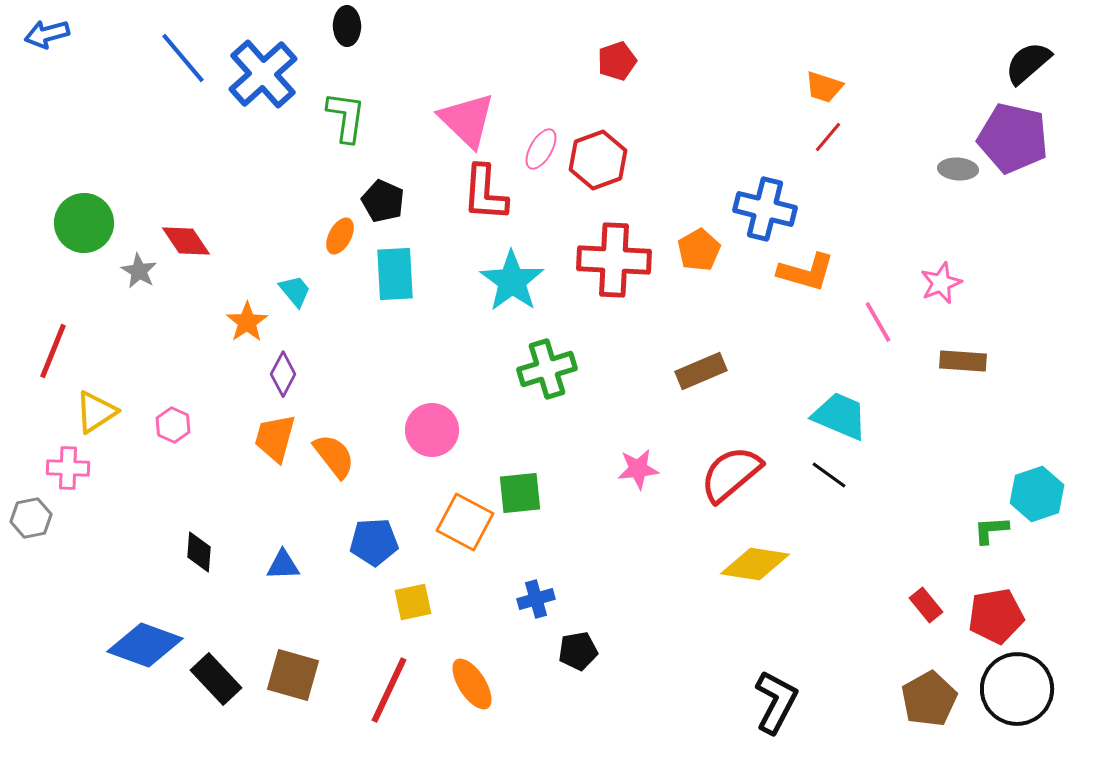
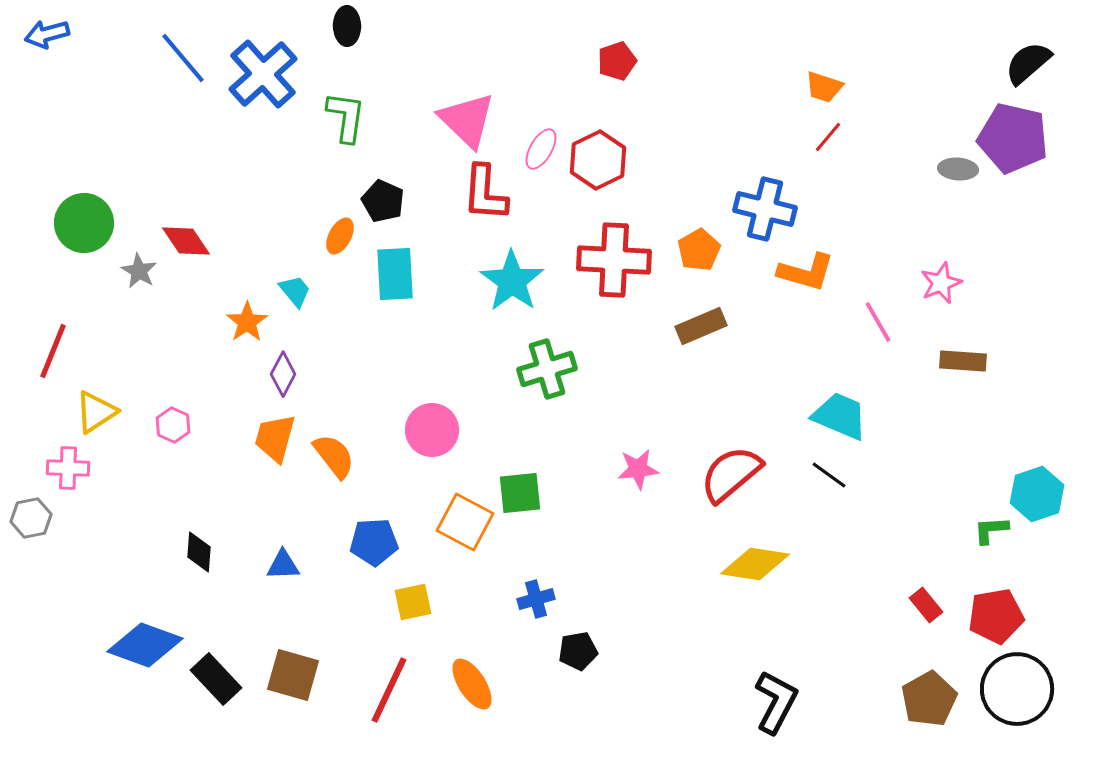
red hexagon at (598, 160): rotated 6 degrees counterclockwise
brown rectangle at (701, 371): moved 45 px up
